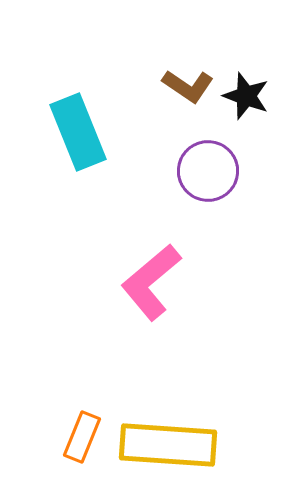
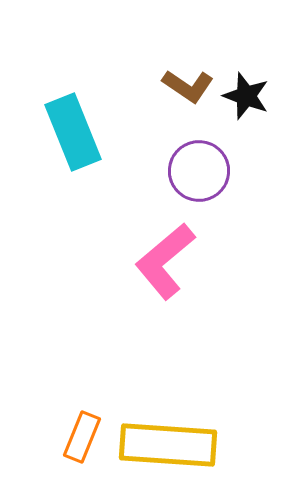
cyan rectangle: moved 5 px left
purple circle: moved 9 px left
pink L-shape: moved 14 px right, 21 px up
